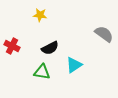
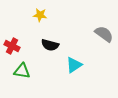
black semicircle: moved 3 px up; rotated 42 degrees clockwise
green triangle: moved 20 px left, 1 px up
